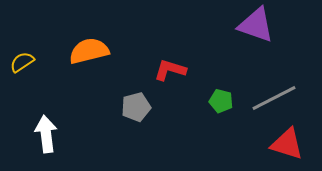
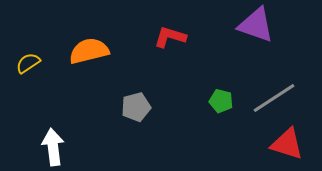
yellow semicircle: moved 6 px right, 1 px down
red L-shape: moved 33 px up
gray line: rotated 6 degrees counterclockwise
white arrow: moved 7 px right, 13 px down
